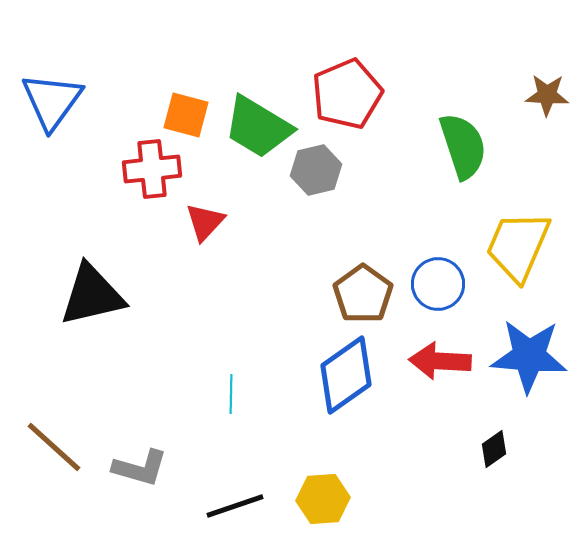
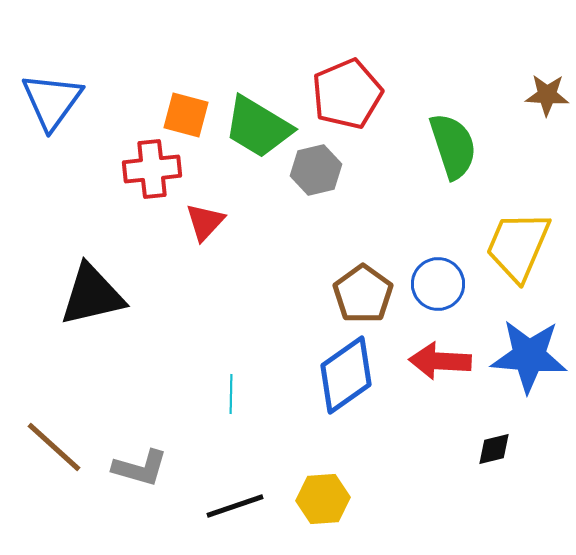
green semicircle: moved 10 px left
black diamond: rotated 21 degrees clockwise
